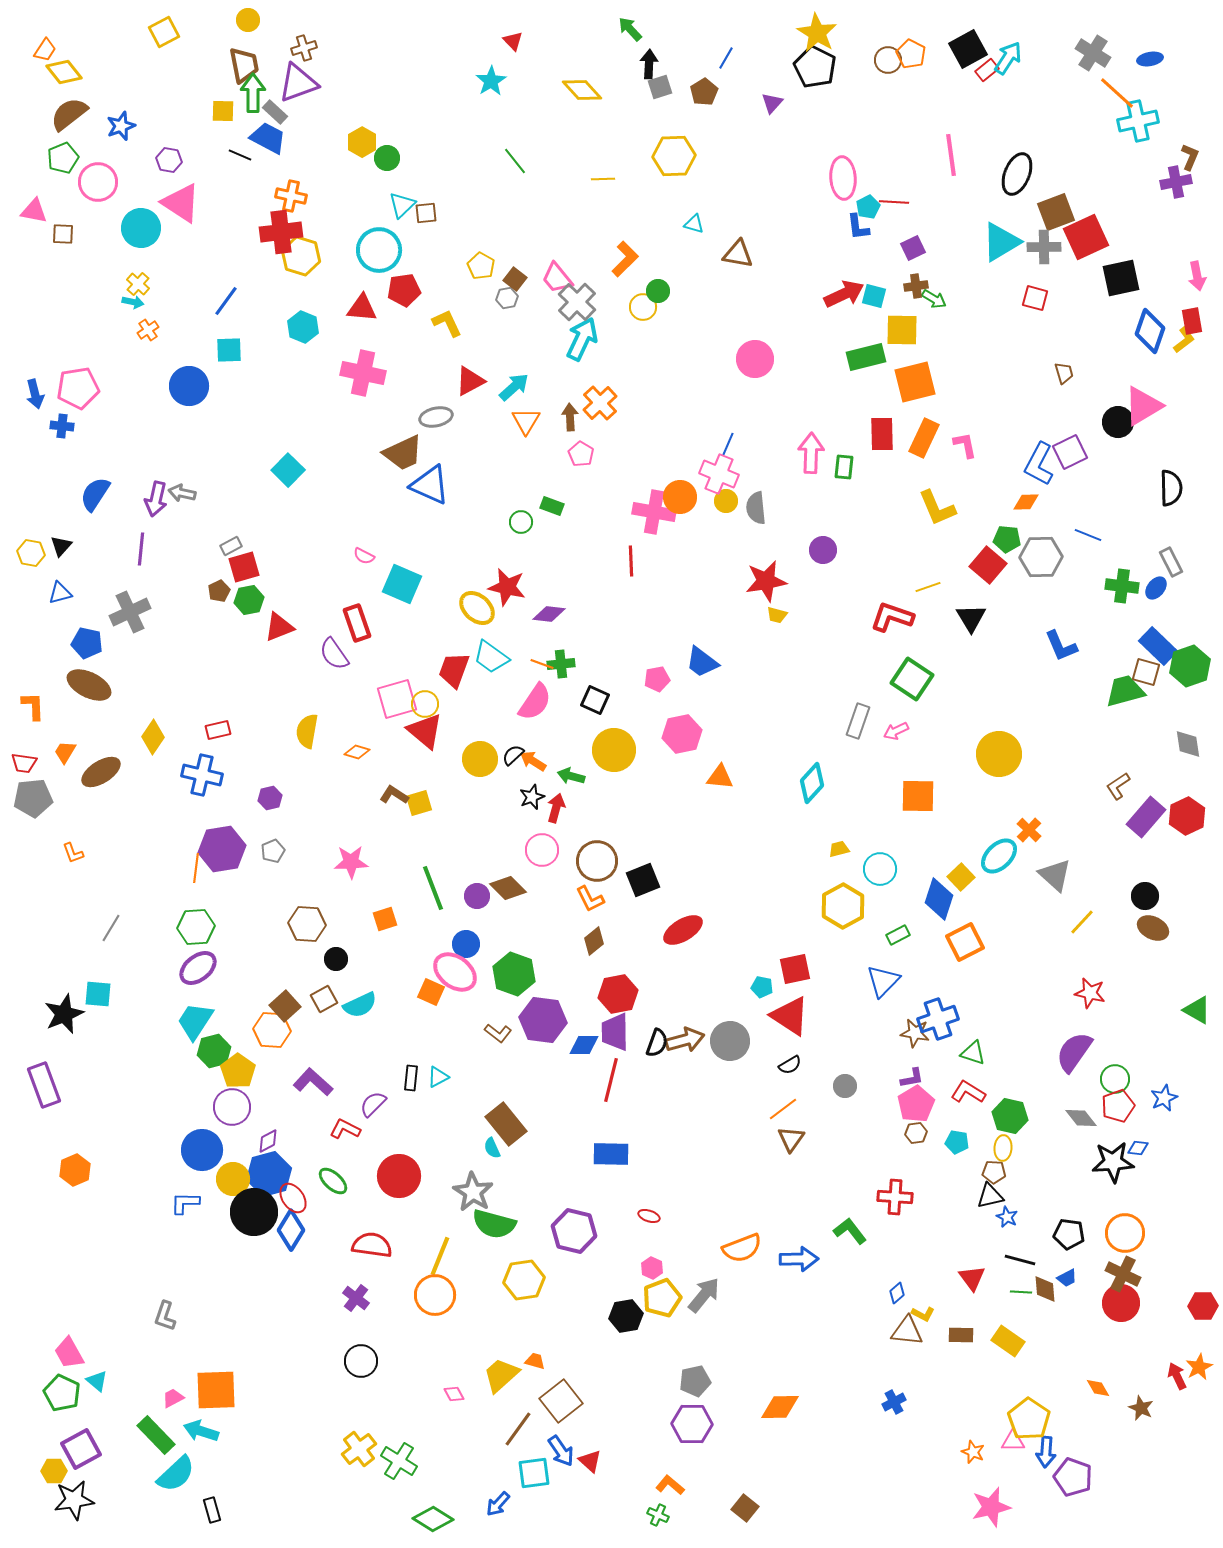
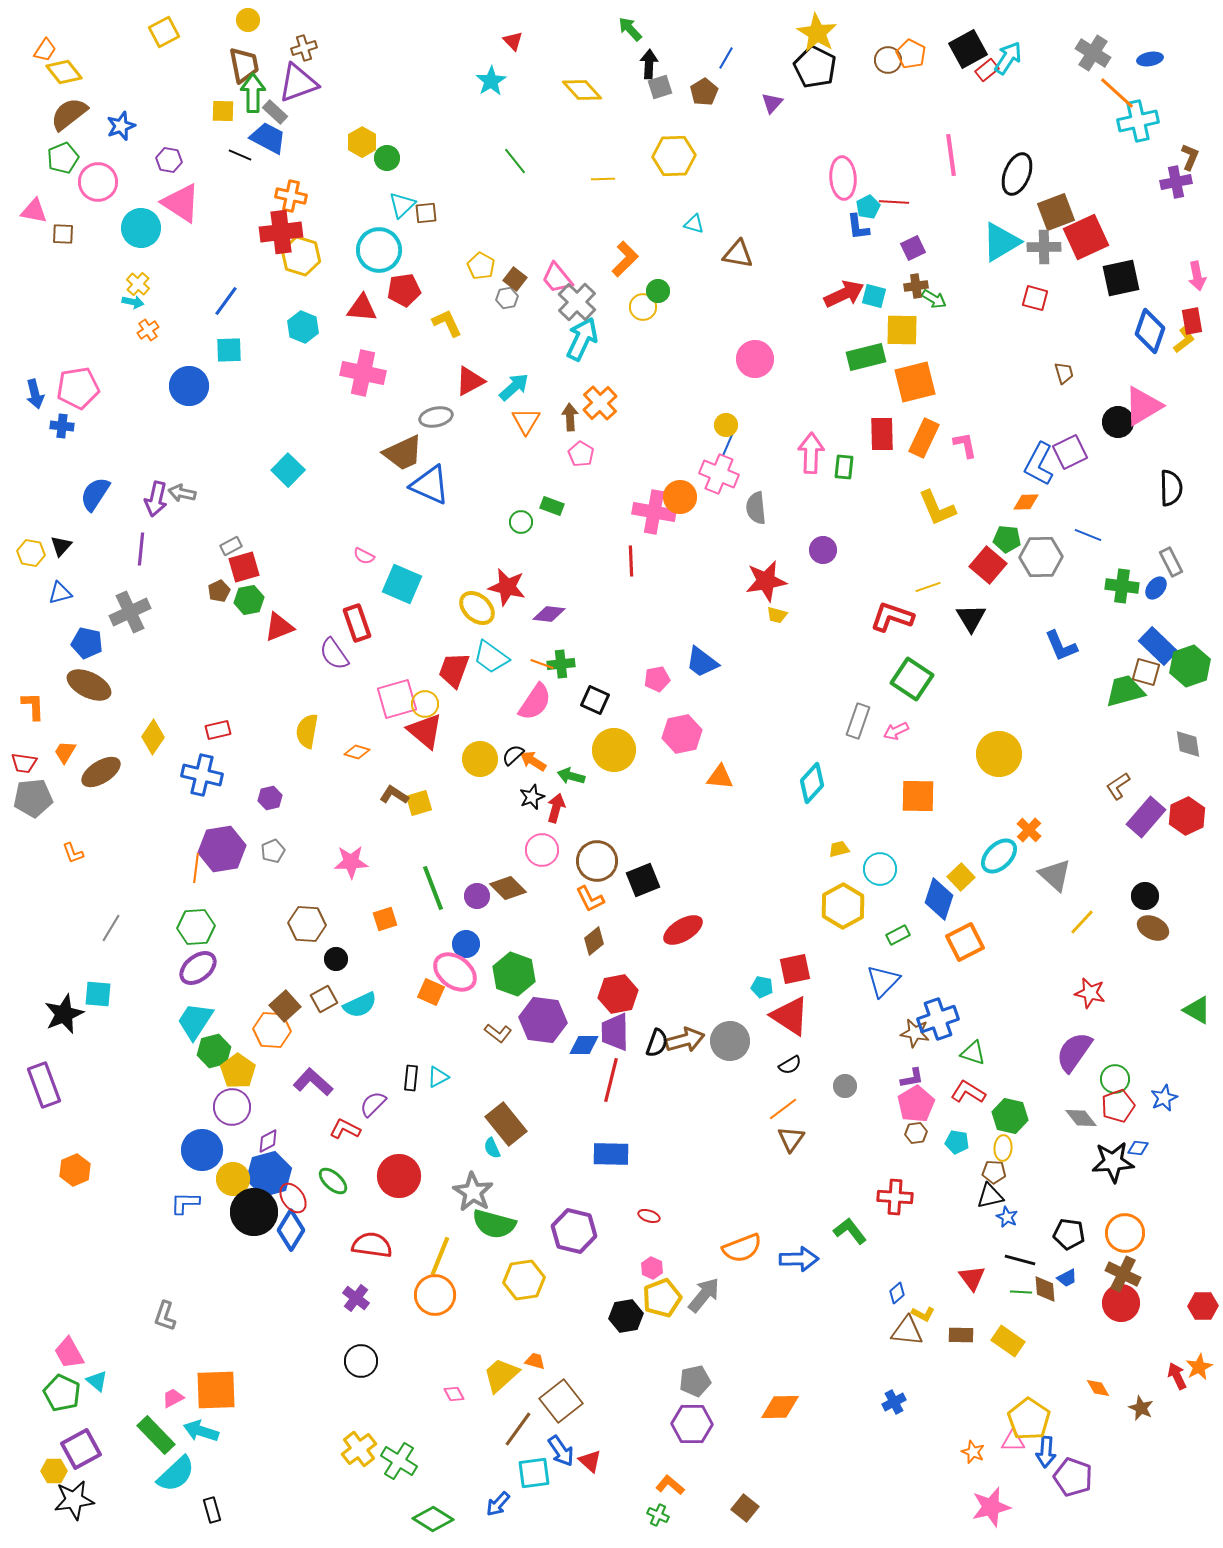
yellow circle at (726, 501): moved 76 px up
